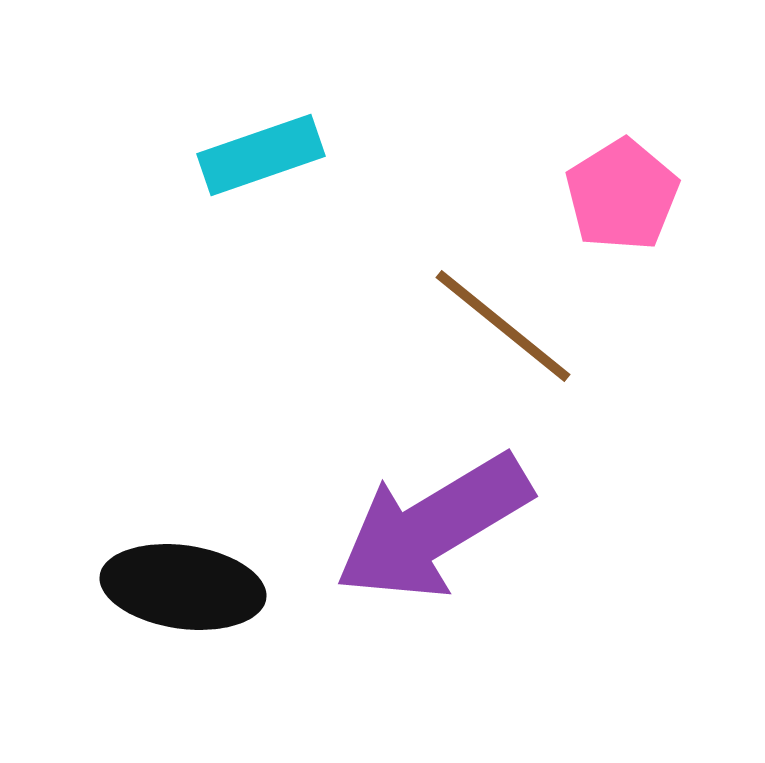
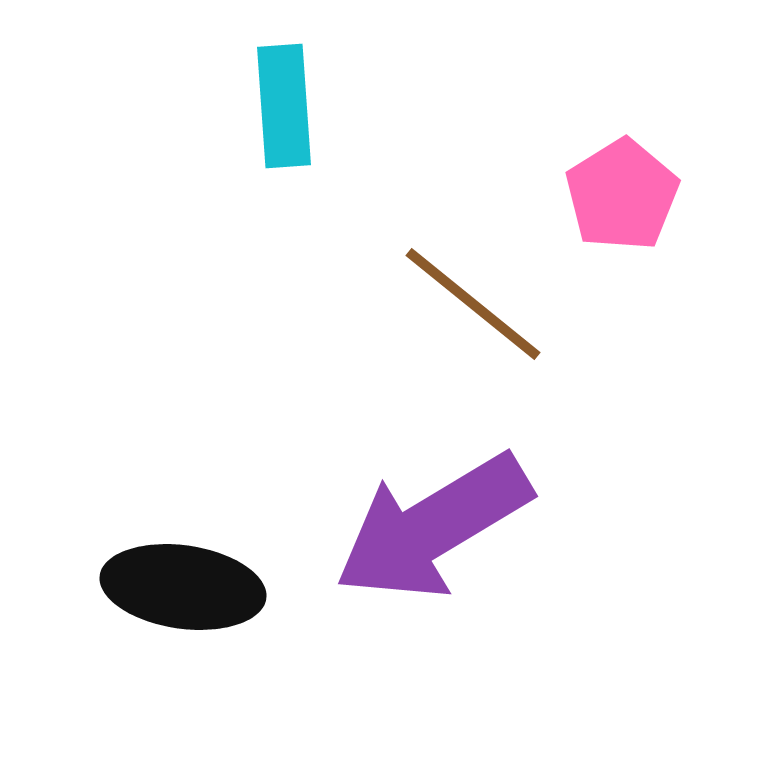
cyan rectangle: moved 23 px right, 49 px up; rotated 75 degrees counterclockwise
brown line: moved 30 px left, 22 px up
